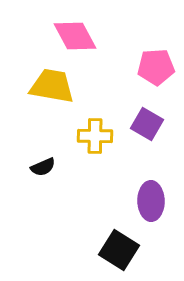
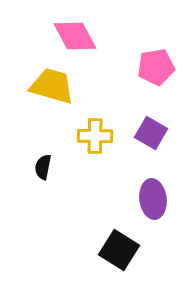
pink pentagon: rotated 6 degrees counterclockwise
yellow trapezoid: rotated 6 degrees clockwise
purple square: moved 4 px right, 9 px down
black semicircle: rotated 125 degrees clockwise
purple ellipse: moved 2 px right, 2 px up; rotated 6 degrees counterclockwise
